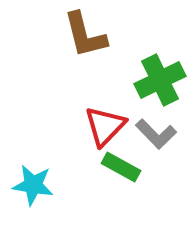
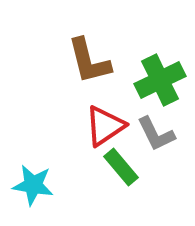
brown L-shape: moved 4 px right, 26 px down
red triangle: rotated 12 degrees clockwise
gray L-shape: rotated 18 degrees clockwise
green rectangle: rotated 21 degrees clockwise
